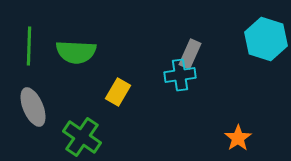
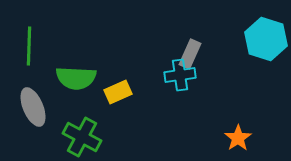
green semicircle: moved 26 px down
yellow rectangle: rotated 36 degrees clockwise
green cross: rotated 6 degrees counterclockwise
